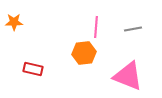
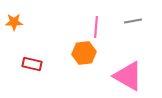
gray line: moved 8 px up
red rectangle: moved 1 px left, 5 px up
pink triangle: rotated 8 degrees clockwise
